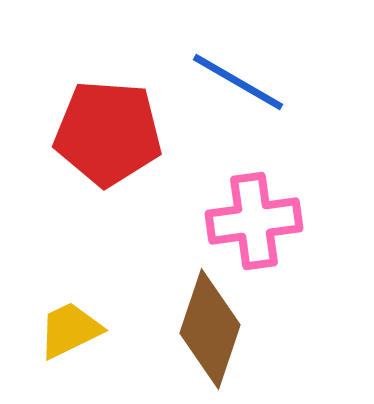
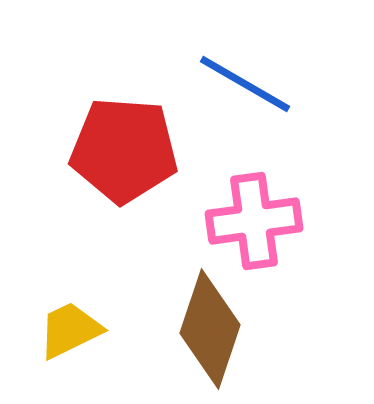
blue line: moved 7 px right, 2 px down
red pentagon: moved 16 px right, 17 px down
